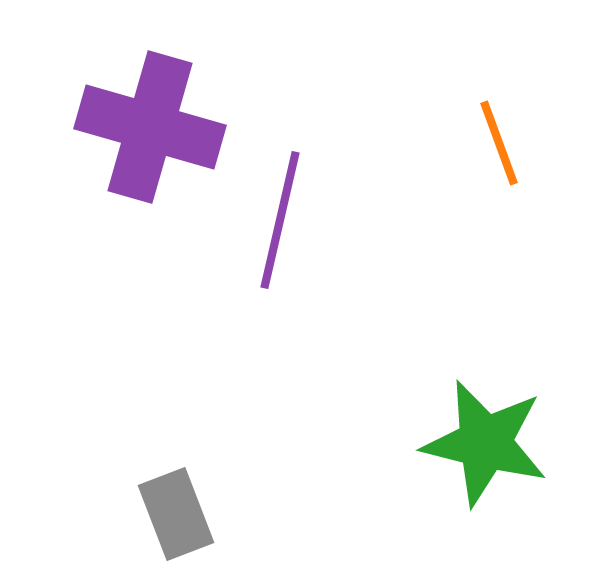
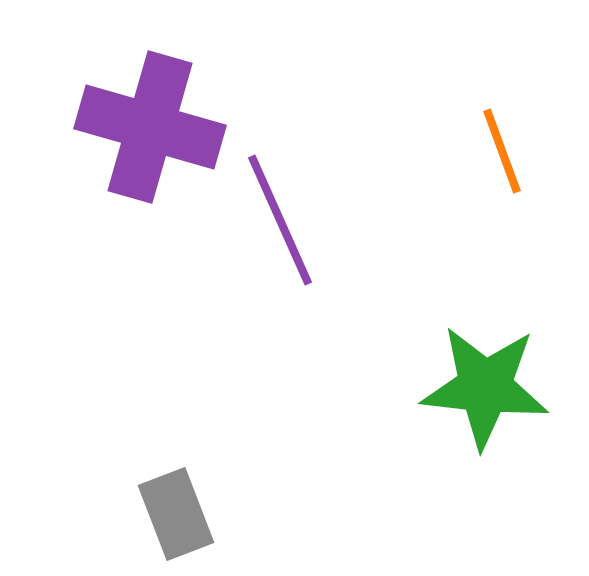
orange line: moved 3 px right, 8 px down
purple line: rotated 37 degrees counterclockwise
green star: moved 56 px up; rotated 8 degrees counterclockwise
